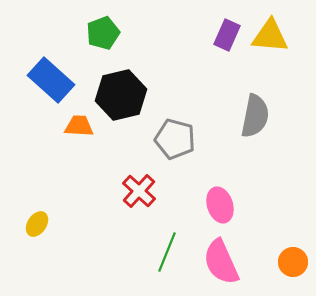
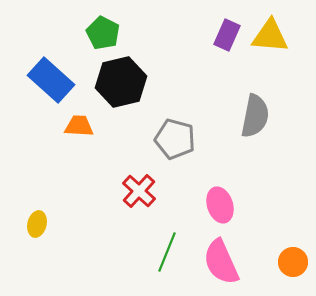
green pentagon: rotated 24 degrees counterclockwise
black hexagon: moved 13 px up
yellow ellipse: rotated 20 degrees counterclockwise
